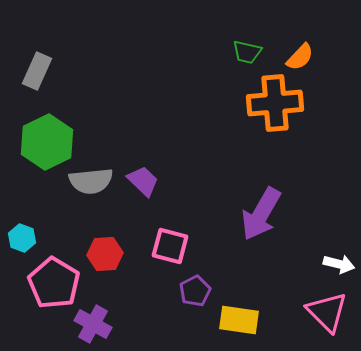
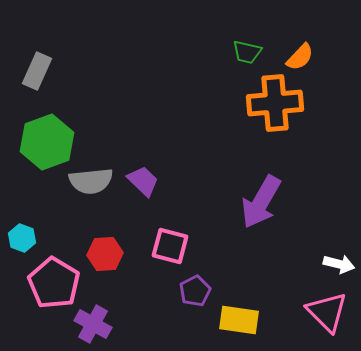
green hexagon: rotated 6 degrees clockwise
purple arrow: moved 12 px up
